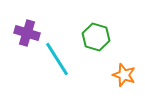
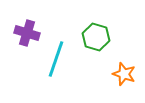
cyan line: moved 1 px left; rotated 51 degrees clockwise
orange star: moved 1 px up
